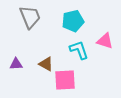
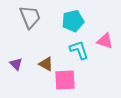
purple triangle: rotated 48 degrees clockwise
